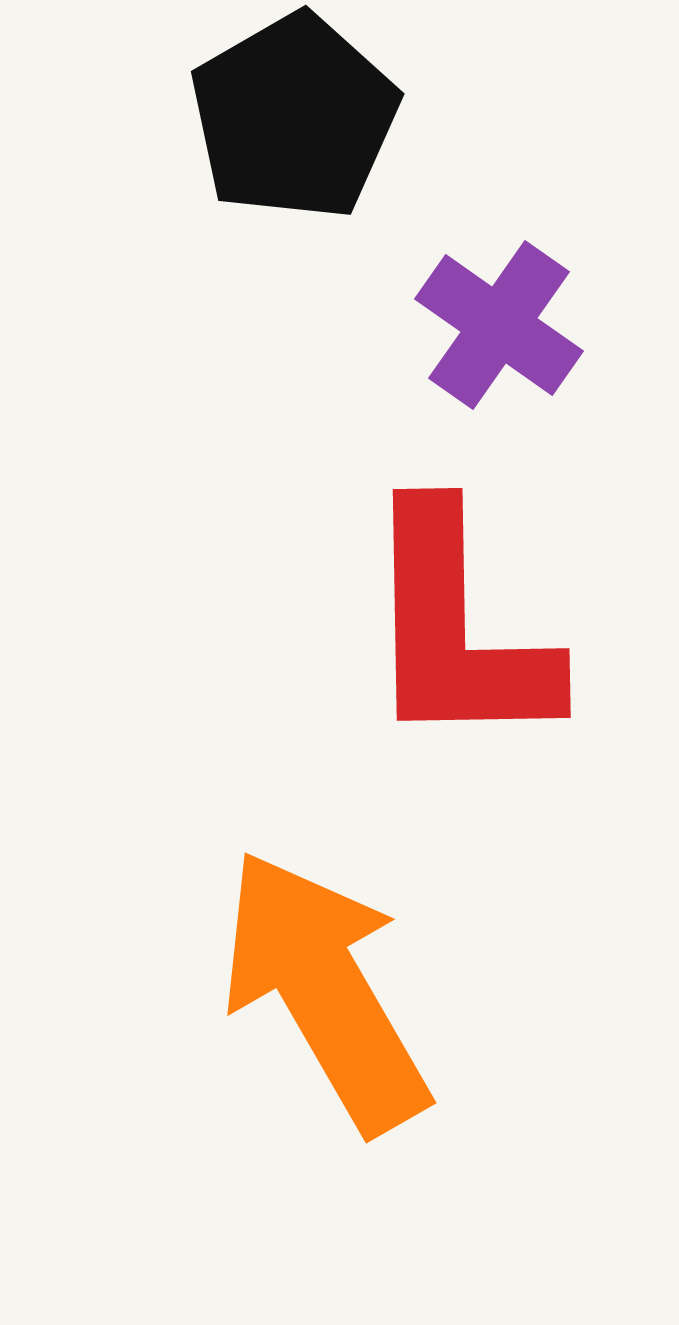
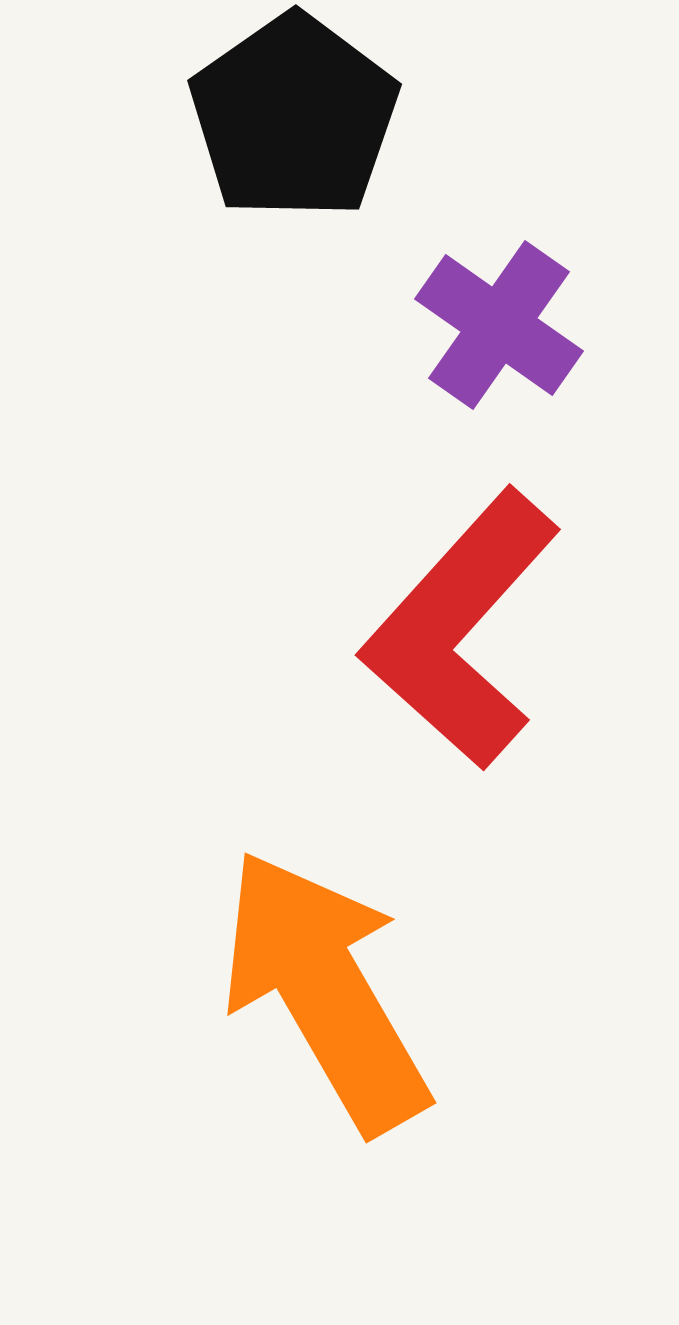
black pentagon: rotated 5 degrees counterclockwise
red L-shape: moved 4 px right; rotated 43 degrees clockwise
